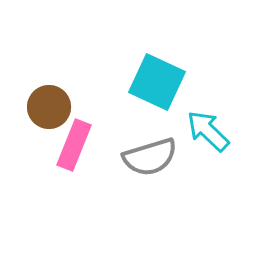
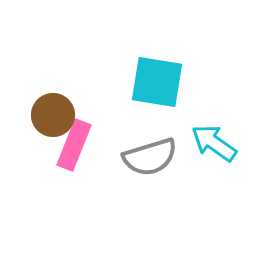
cyan square: rotated 16 degrees counterclockwise
brown circle: moved 4 px right, 8 px down
cyan arrow: moved 6 px right, 12 px down; rotated 9 degrees counterclockwise
